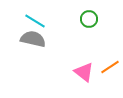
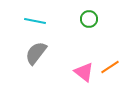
cyan line: rotated 20 degrees counterclockwise
gray semicircle: moved 3 px right, 14 px down; rotated 65 degrees counterclockwise
